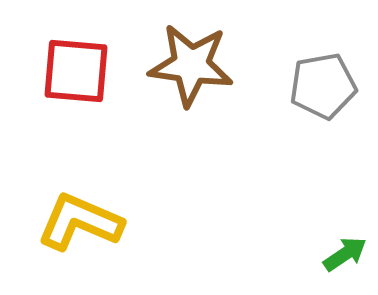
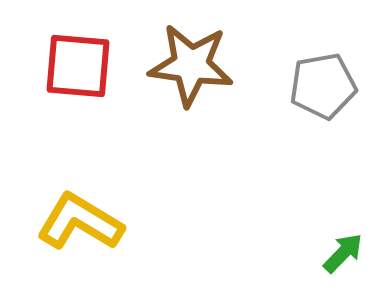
red square: moved 2 px right, 5 px up
yellow L-shape: rotated 8 degrees clockwise
green arrow: moved 2 px left, 1 px up; rotated 12 degrees counterclockwise
